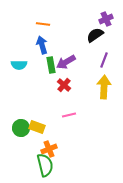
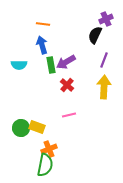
black semicircle: rotated 30 degrees counterclockwise
red cross: moved 3 px right
green semicircle: rotated 25 degrees clockwise
